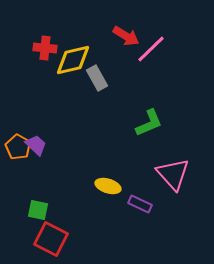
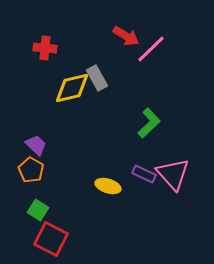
yellow diamond: moved 1 px left, 28 px down
green L-shape: rotated 20 degrees counterclockwise
orange pentagon: moved 13 px right, 23 px down
purple rectangle: moved 4 px right, 30 px up
green square: rotated 20 degrees clockwise
